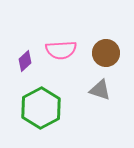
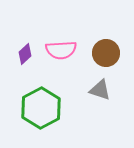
purple diamond: moved 7 px up
